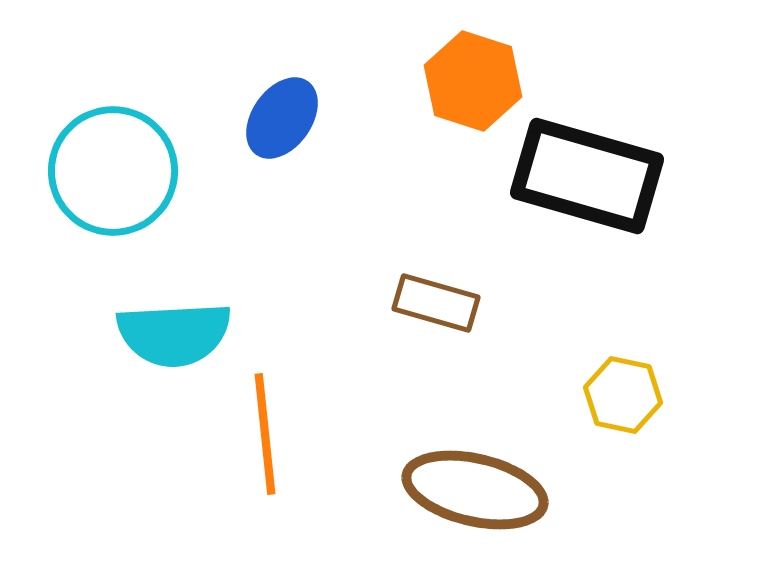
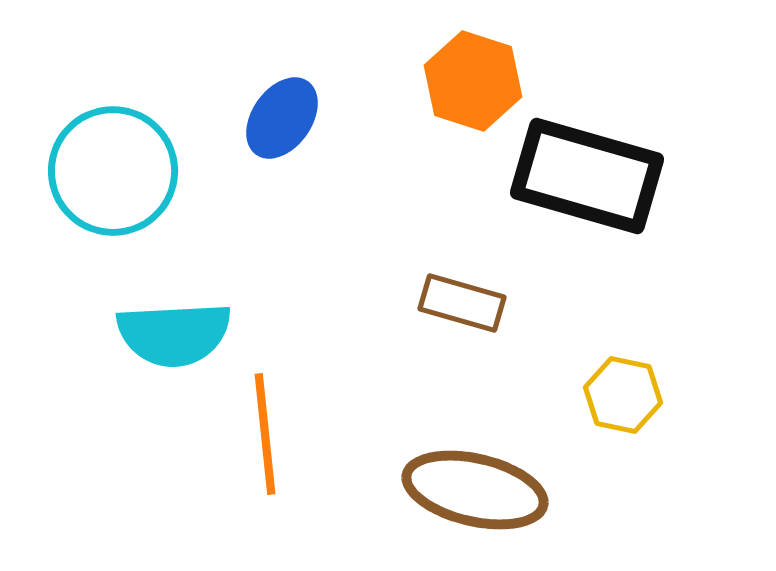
brown rectangle: moved 26 px right
